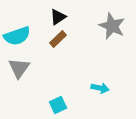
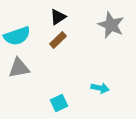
gray star: moved 1 px left, 1 px up
brown rectangle: moved 1 px down
gray triangle: rotated 45 degrees clockwise
cyan square: moved 1 px right, 2 px up
